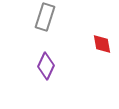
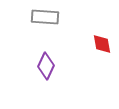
gray rectangle: rotated 76 degrees clockwise
